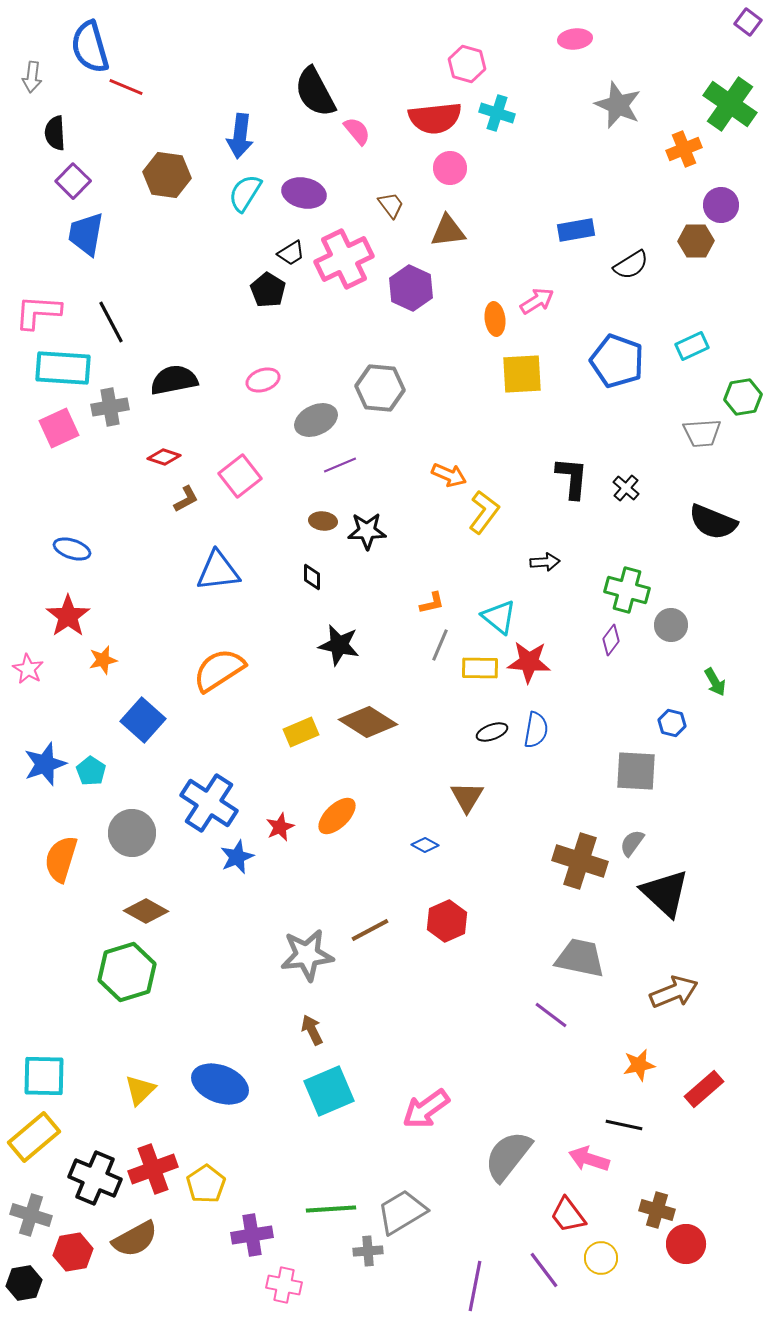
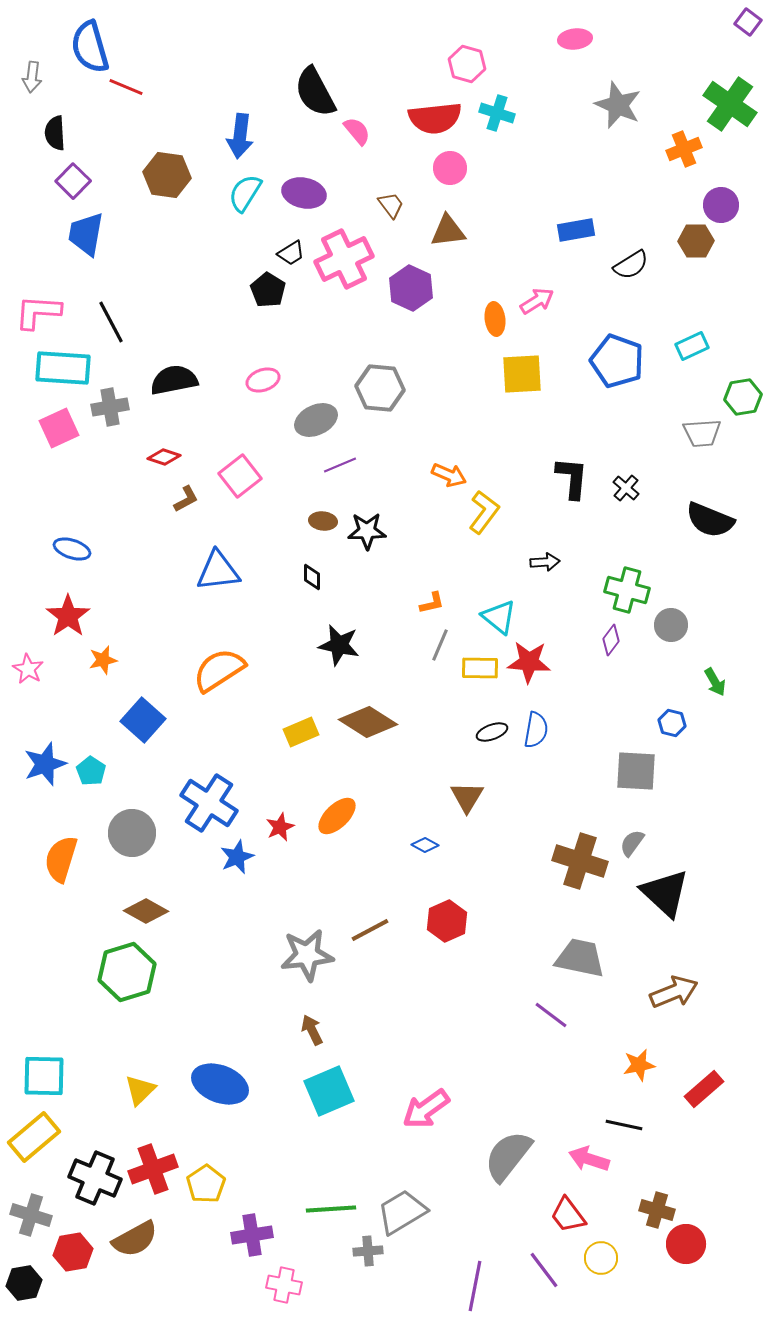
black semicircle at (713, 522): moved 3 px left, 2 px up
